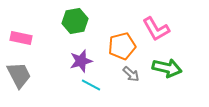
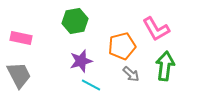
green arrow: moved 2 px left, 2 px up; rotated 96 degrees counterclockwise
